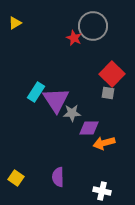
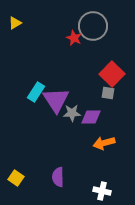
purple diamond: moved 2 px right, 11 px up
